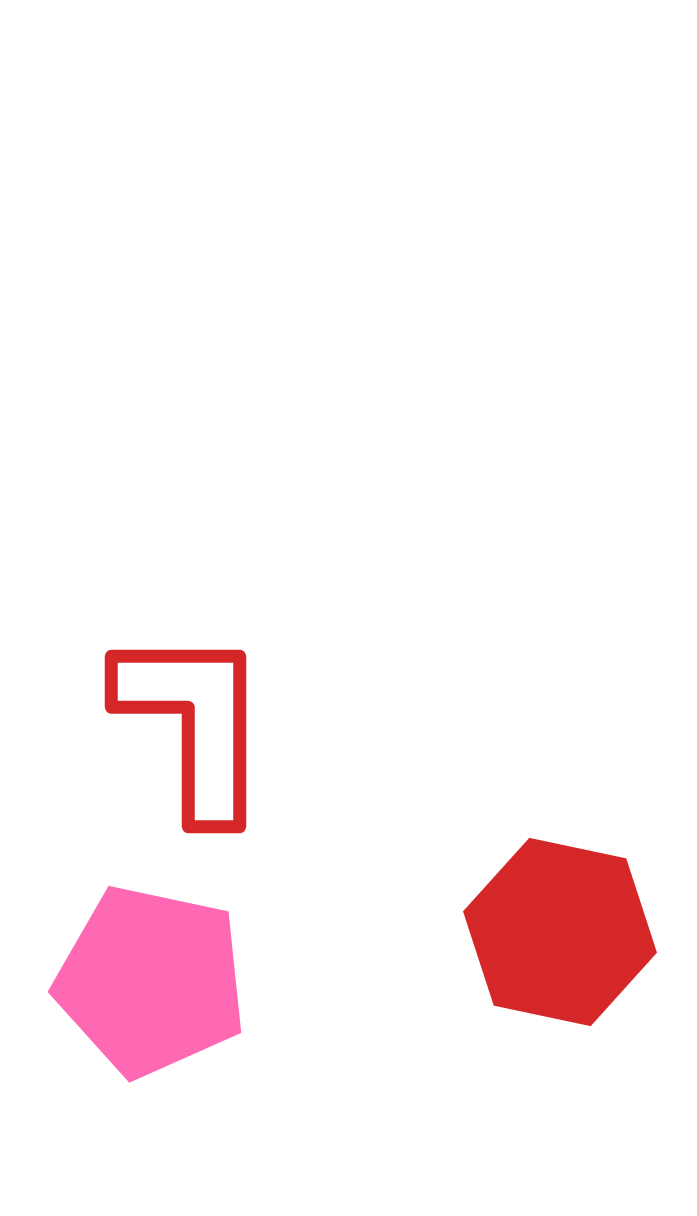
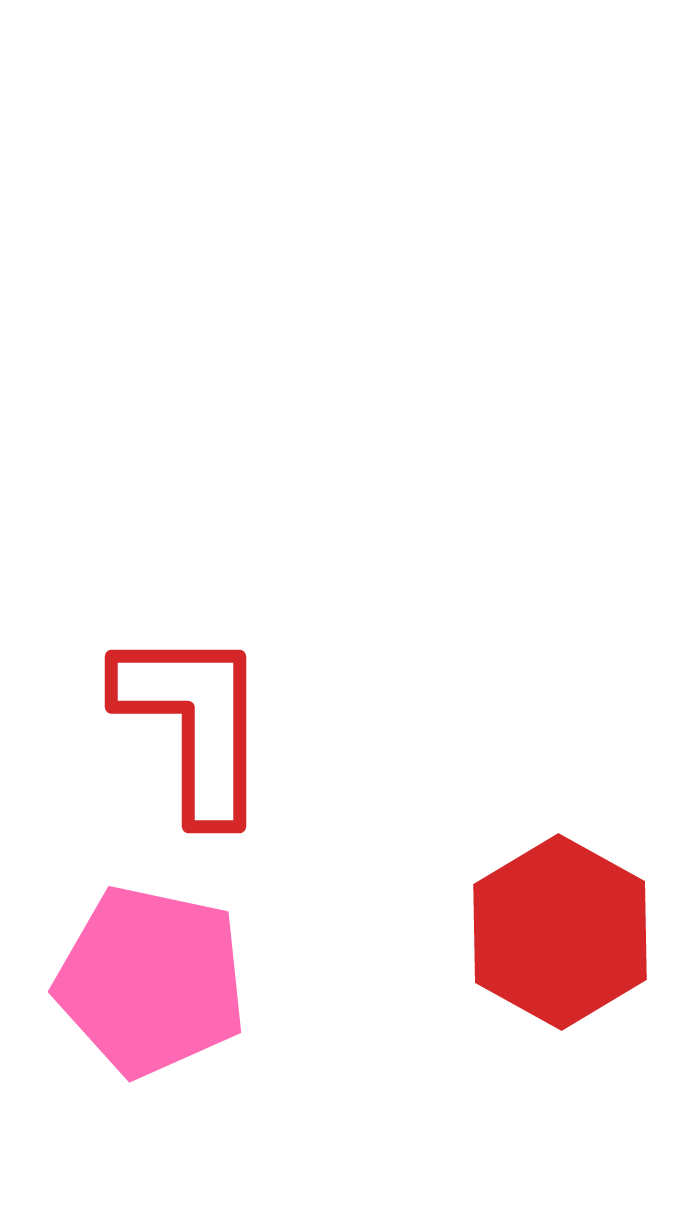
red hexagon: rotated 17 degrees clockwise
